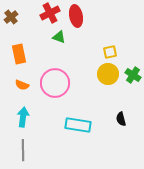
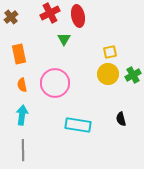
red ellipse: moved 2 px right
green triangle: moved 5 px right, 2 px down; rotated 40 degrees clockwise
green cross: rotated 28 degrees clockwise
orange semicircle: rotated 56 degrees clockwise
cyan arrow: moved 1 px left, 2 px up
